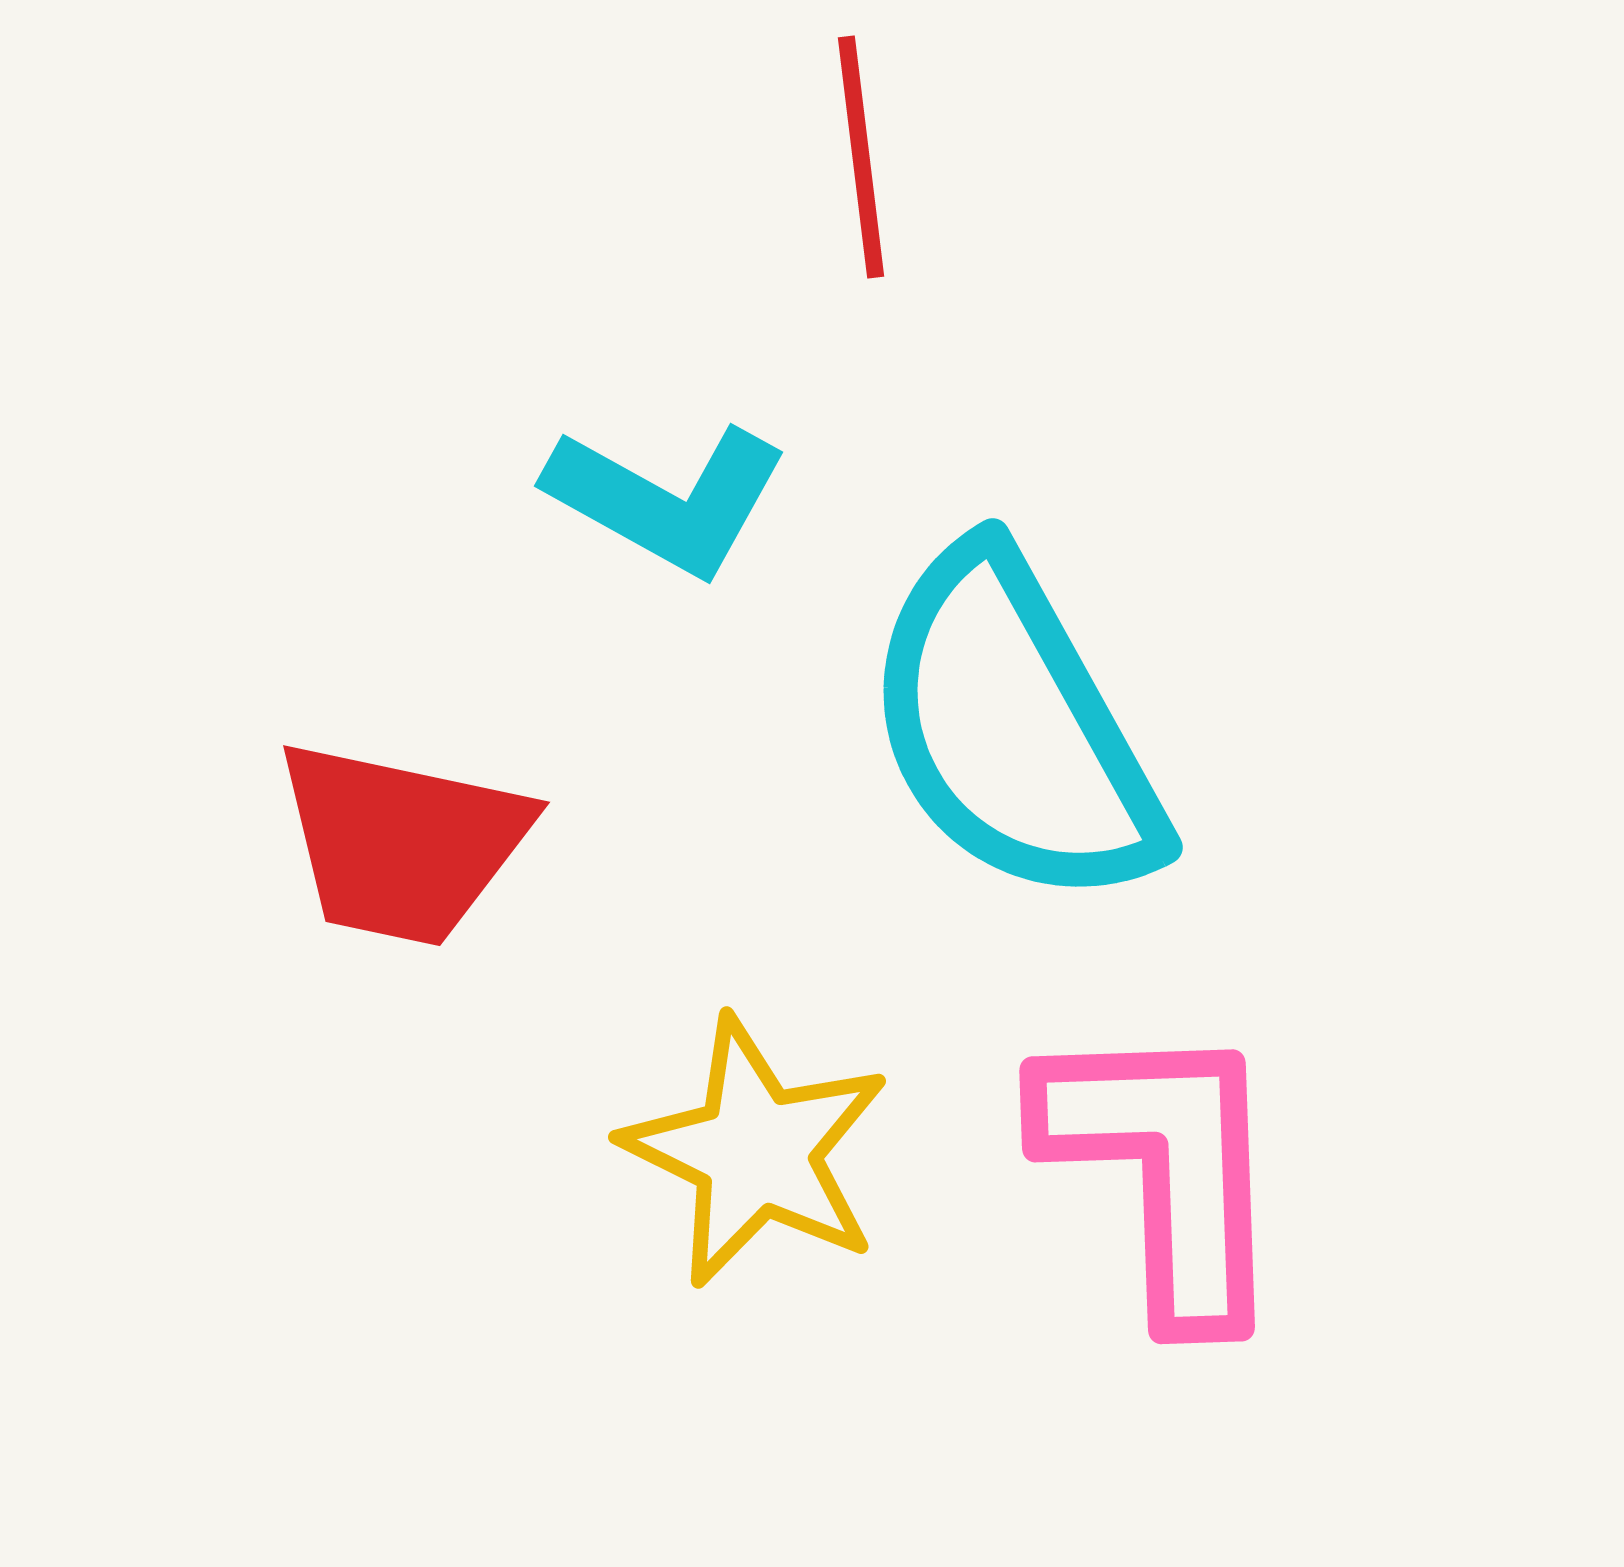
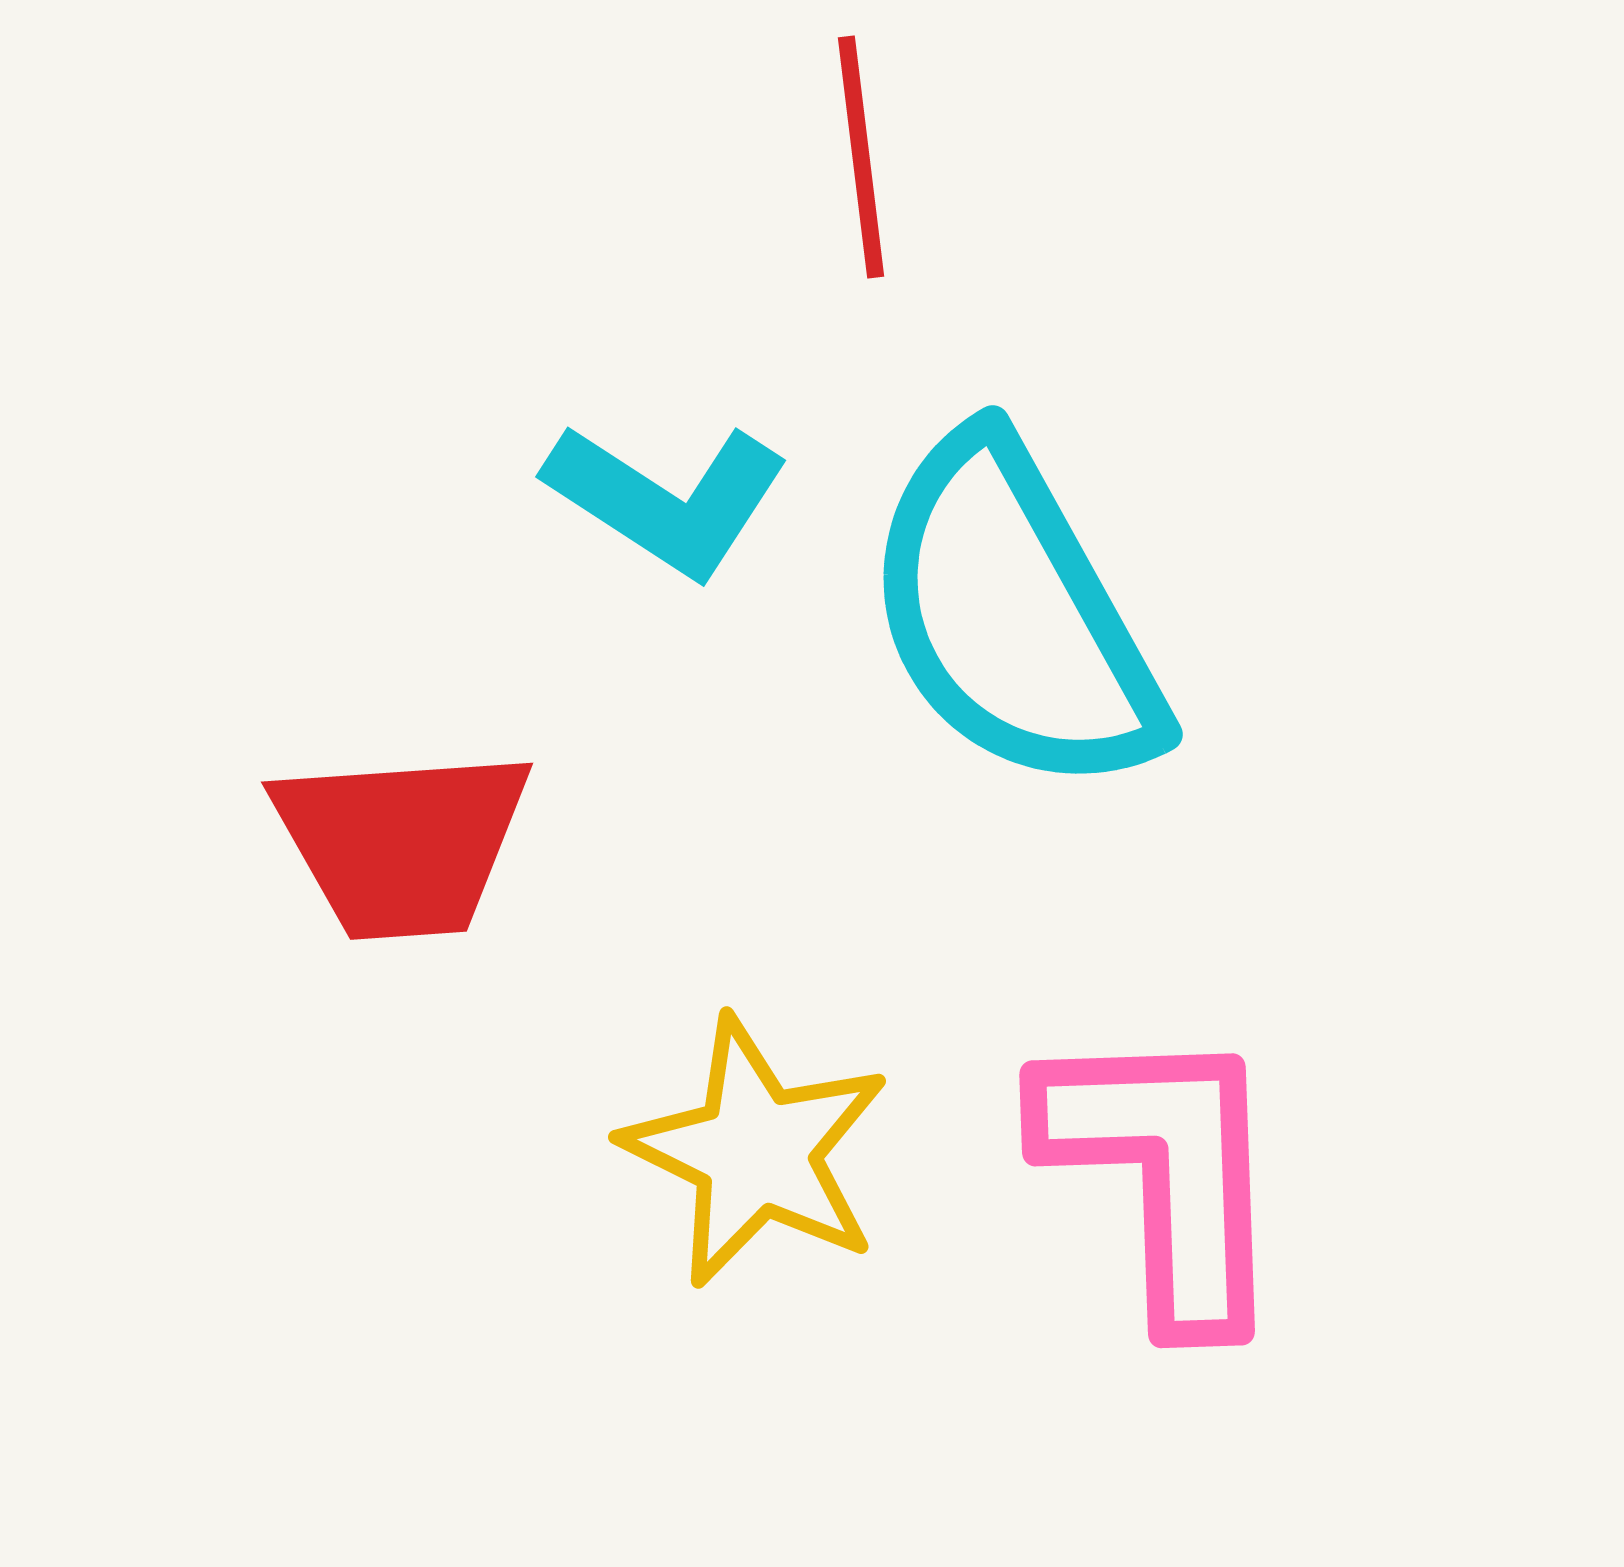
cyan L-shape: rotated 4 degrees clockwise
cyan semicircle: moved 113 px up
red trapezoid: rotated 16 degrees counterclockwise
pink L-shape: moved 4 px down
